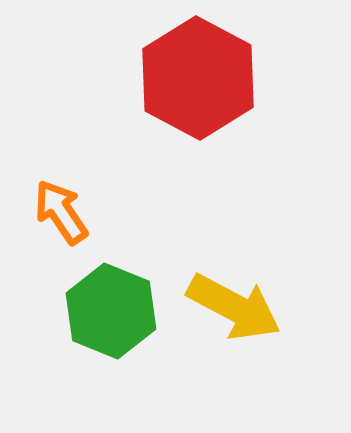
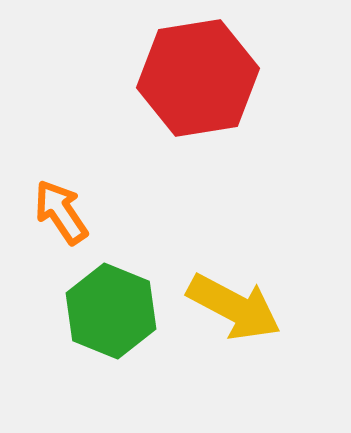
red hexagon: rotated 23 degrees clockwise
